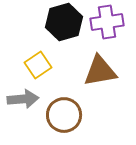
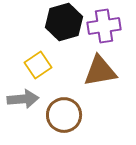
purple cross: moved 3 px left, 4 px down
